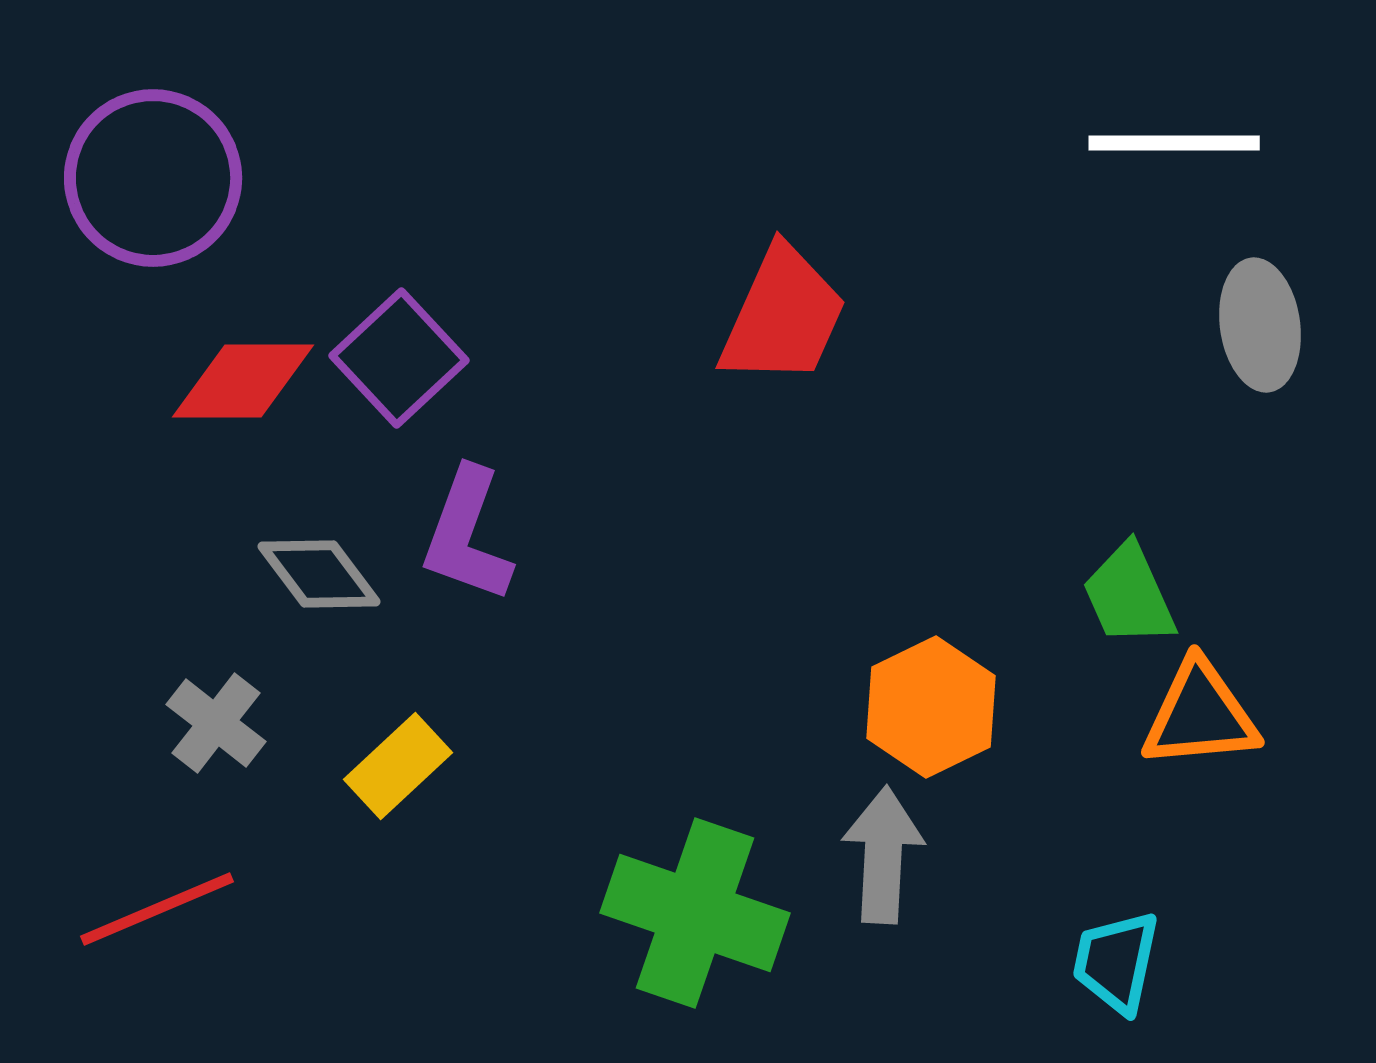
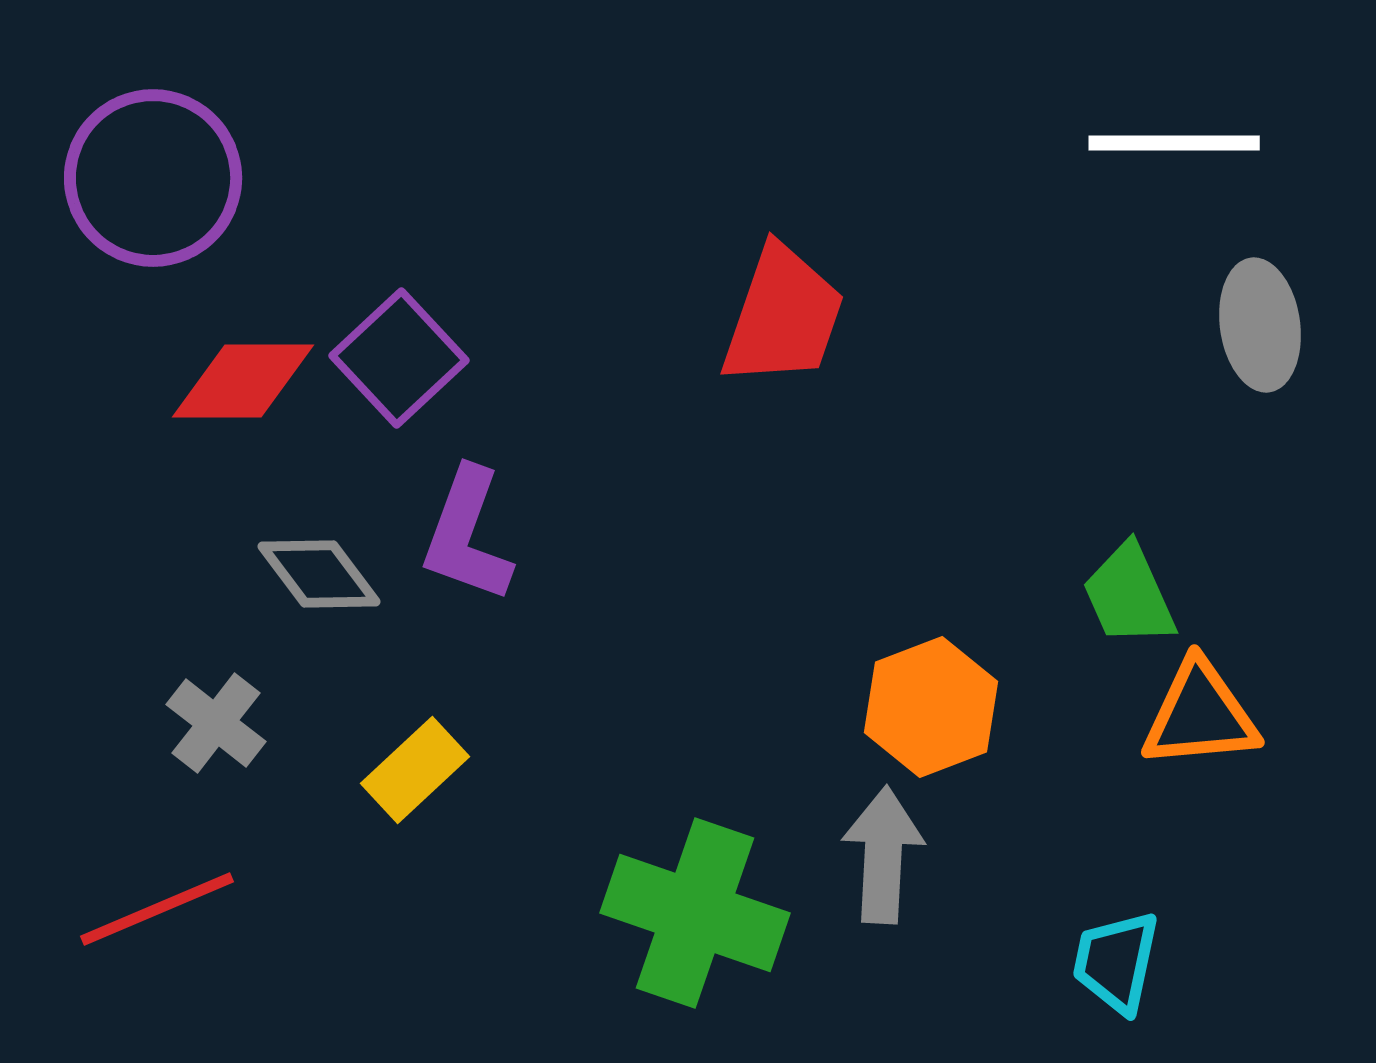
red trapezoid: rotated 5 degrees counterclockwise
orange hexagon: rotated 5 degrees clockwise
yellow rectangle: moved 17 px right, 4 px down
